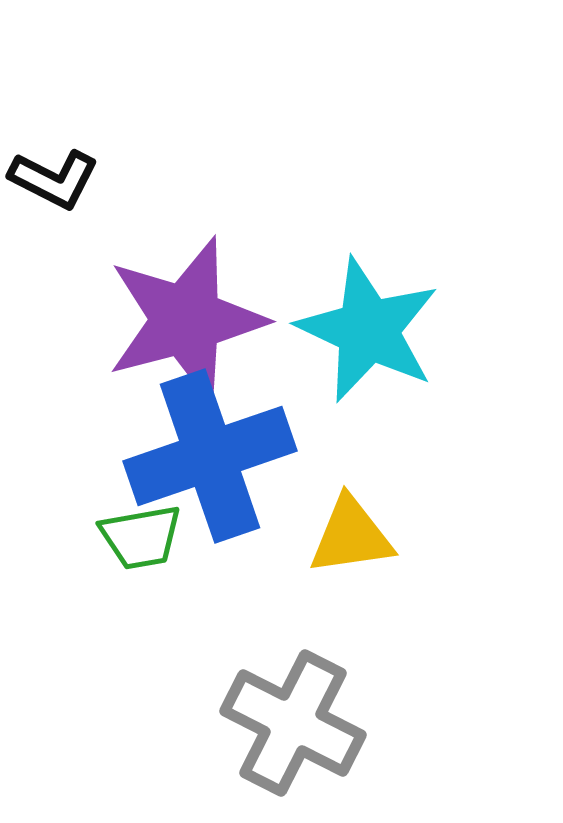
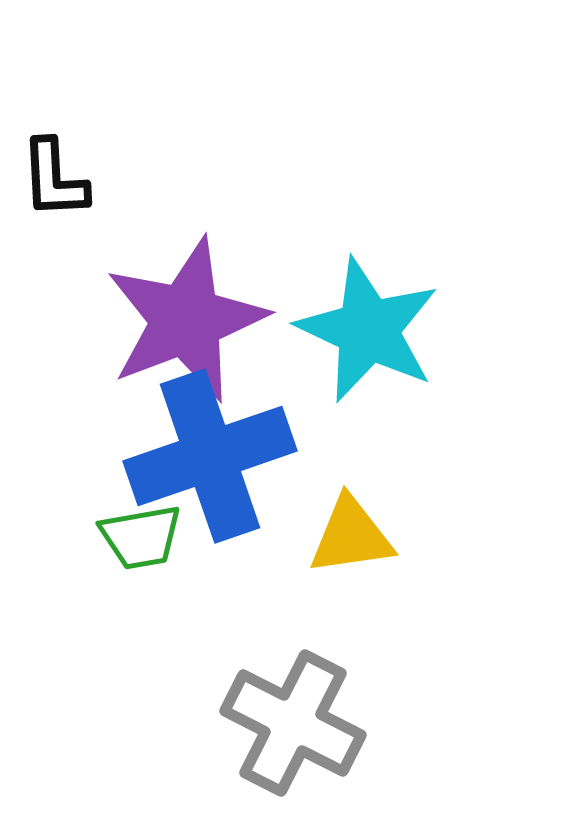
black L-shape: rotated 60 degrees clockwise
purple star: rotated 6 degrees counterclockwise
